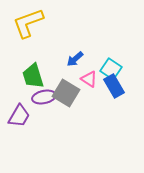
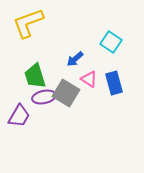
cyan square: moved 27 px up
green trapezoid: moved 2 px right
blue rectangle: moved 3 px up; rotated 15 degrees clockwise
